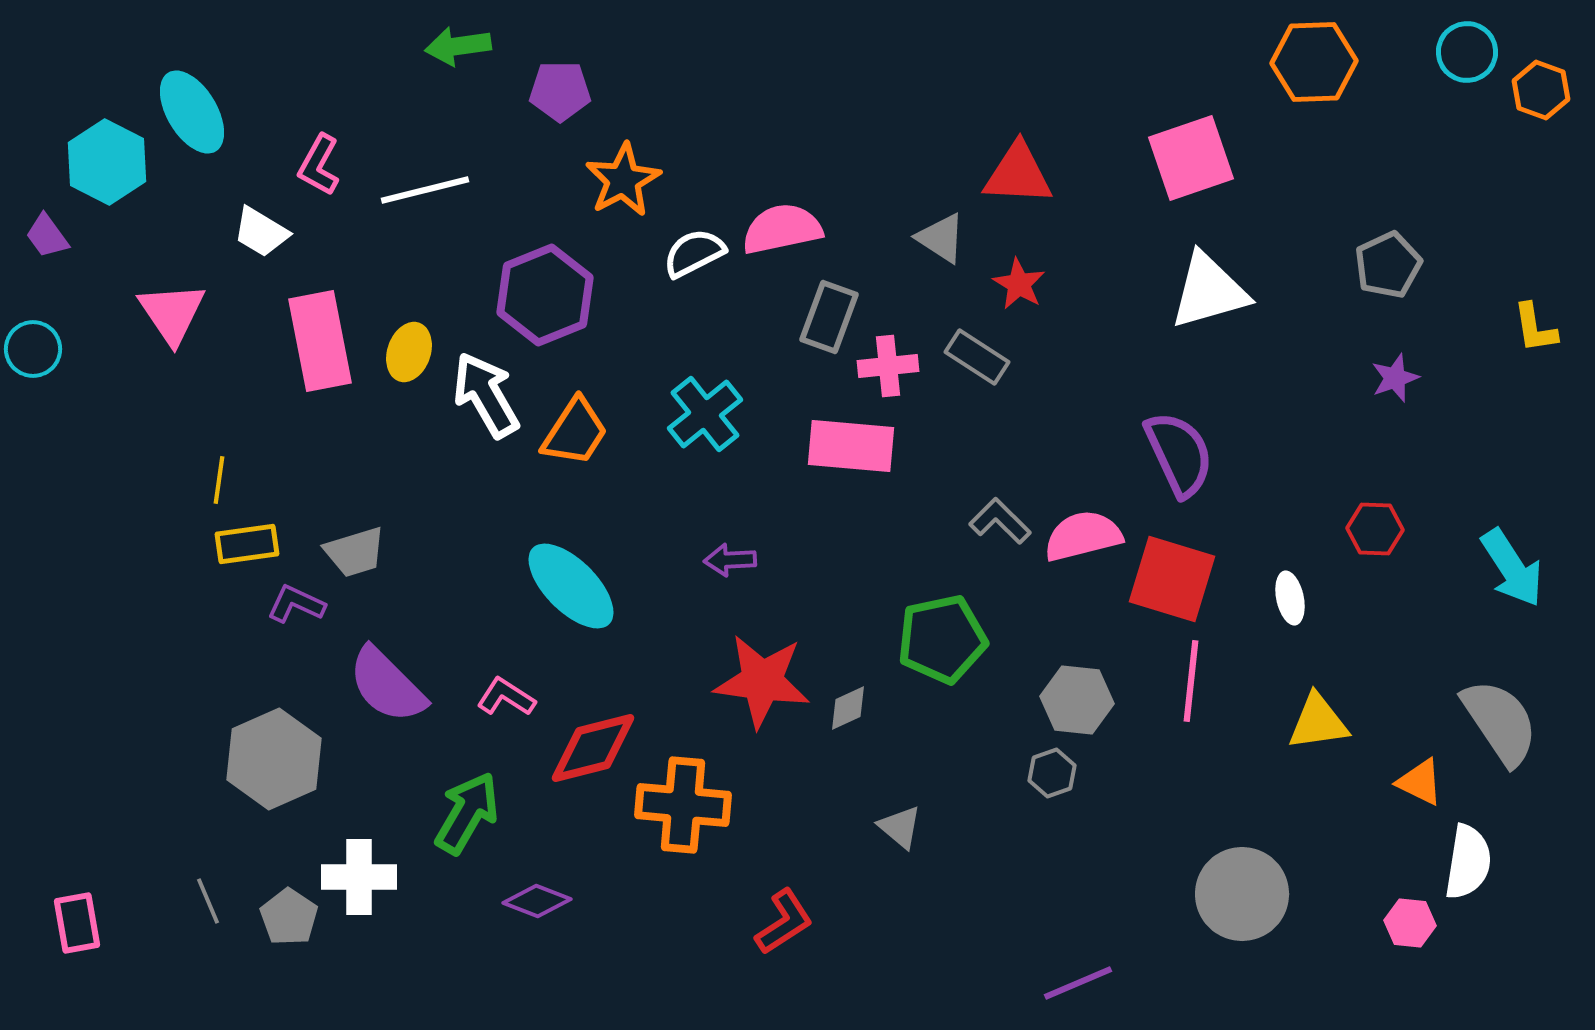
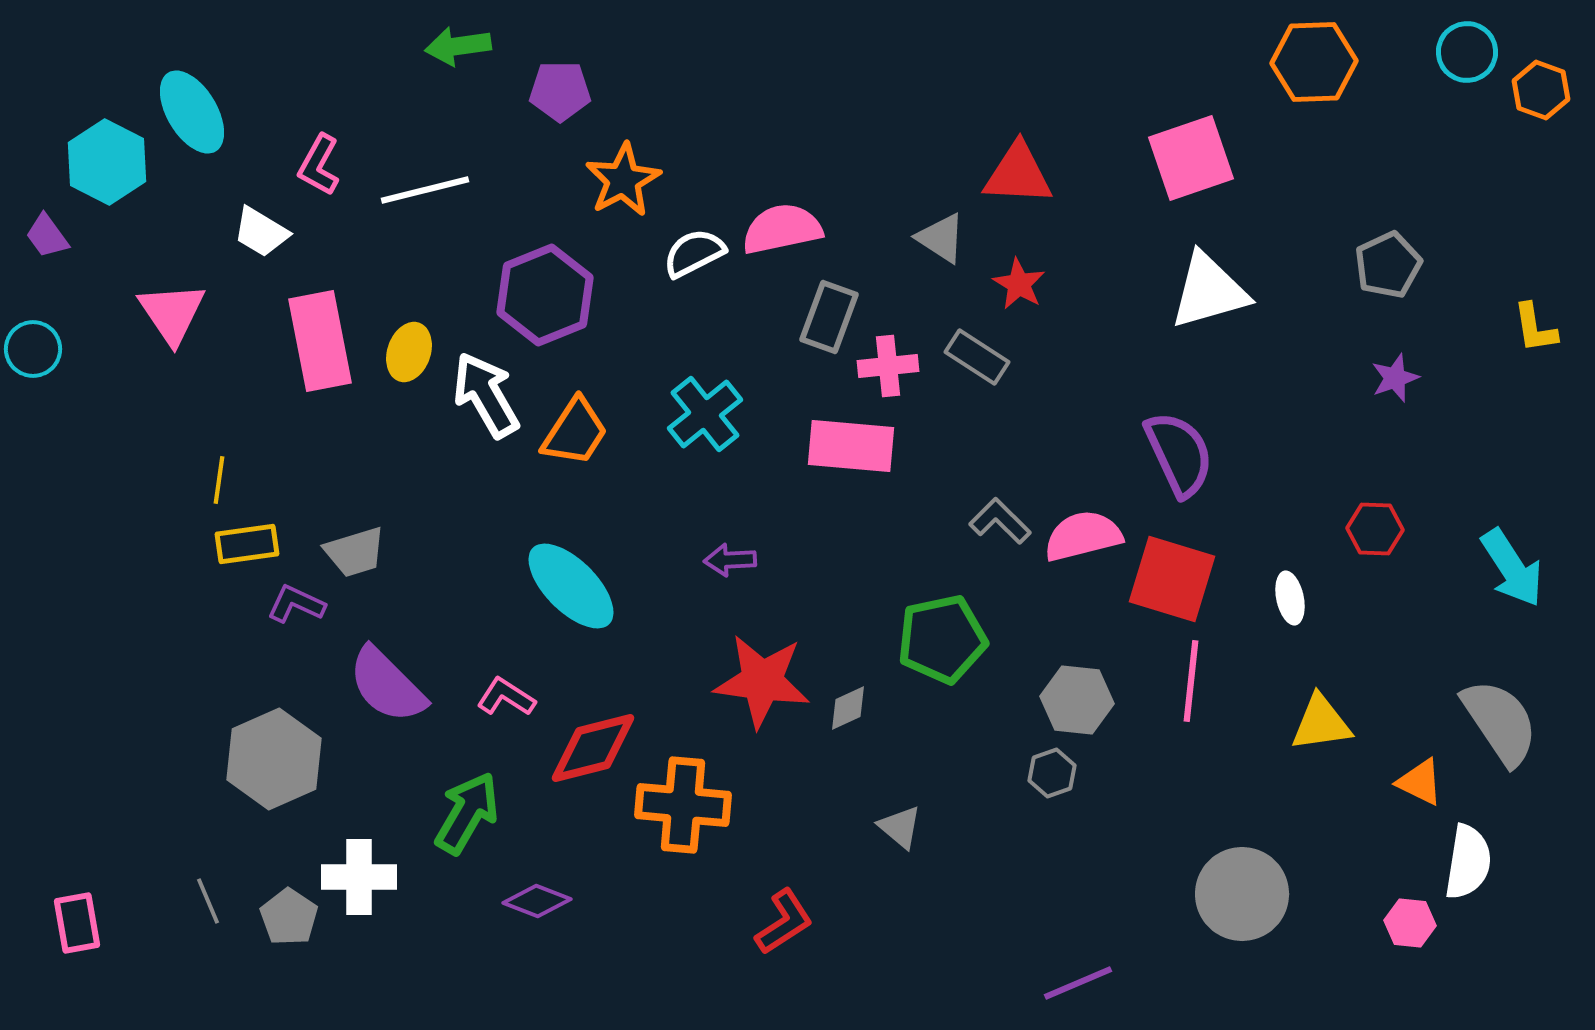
yellow triangle at (1318, 722): moved 3 px right, 1 px down
